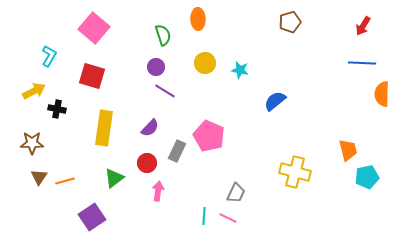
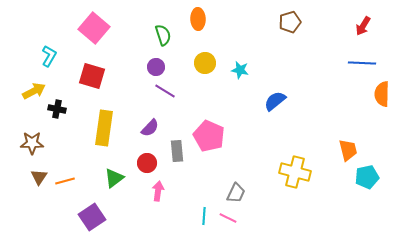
gray rectangle: rotated 30 degrees counterclockwise
